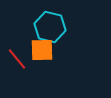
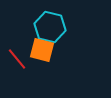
orange square: rotated 15 degrees clockwise
